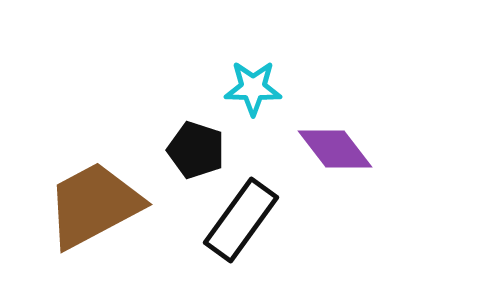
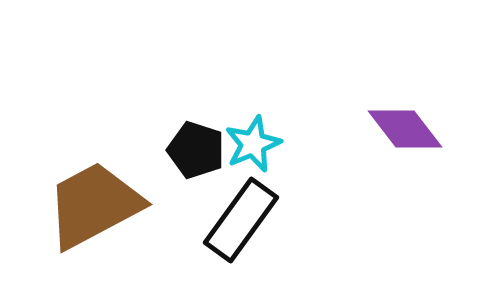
cyan star: moved 56 px down; rotated 24 degrees counterclockwise
purple diamond: moved 70 px right, 20 px up
